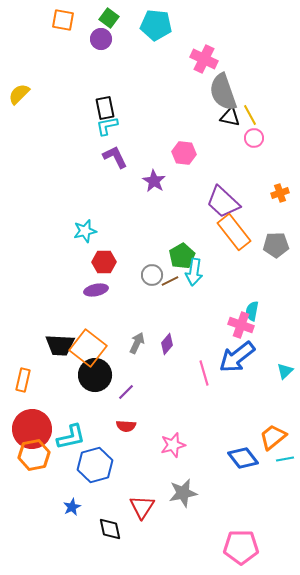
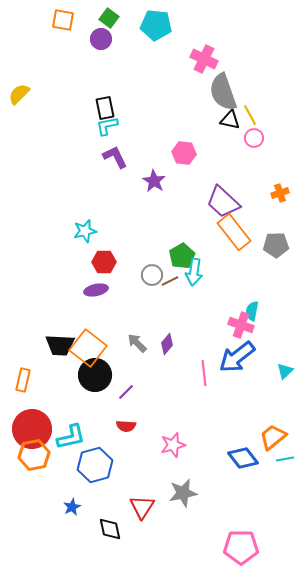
black triangle at (230, 117): moved 3 px down
gray arrow at (137, 343): rotated 70 degrees counterclockwise
pink line at (204, 373): rotated 10 degrees clockwise
